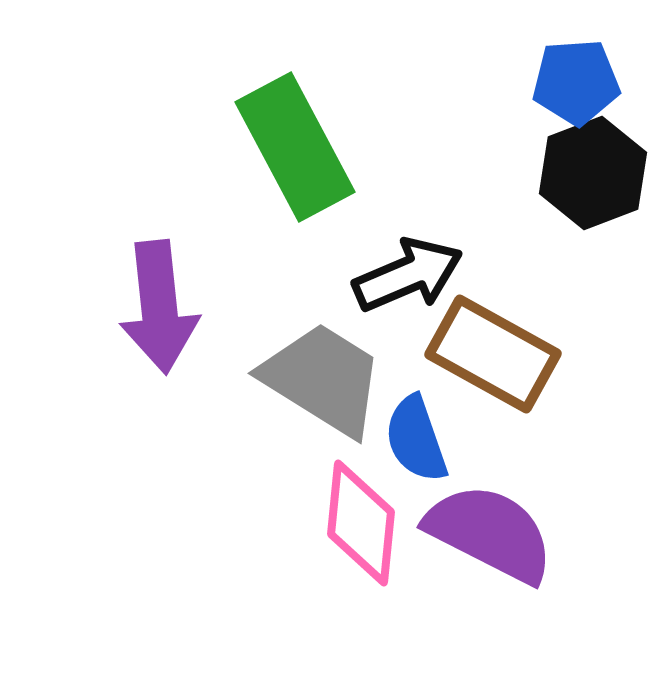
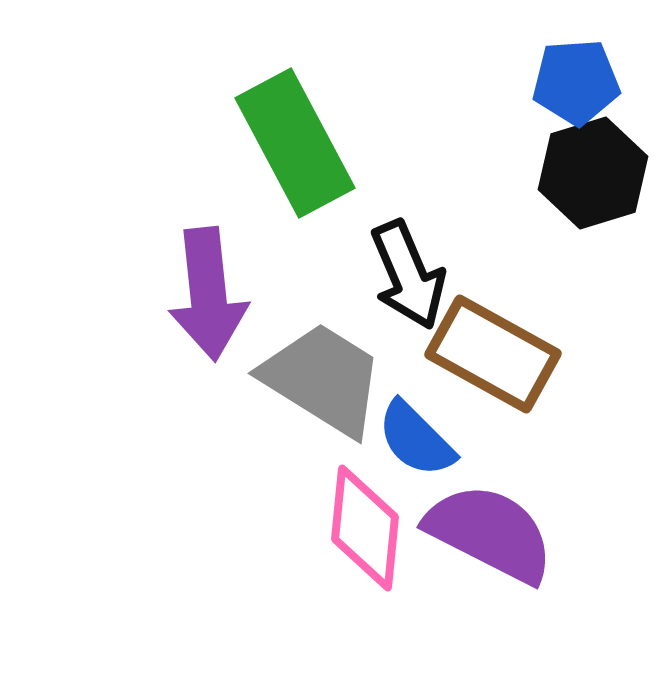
green rectangle: moved 4 px up
black hexagon: rotated 4 degrees clockwise
black arrow: rotated 90 degrees clockwise
purple arrow: moved 49 px right, 13 px up
blue semicircle: rotated 26 degrees counterclockwise
pink diamond: moved 4 px right, 5 px down
